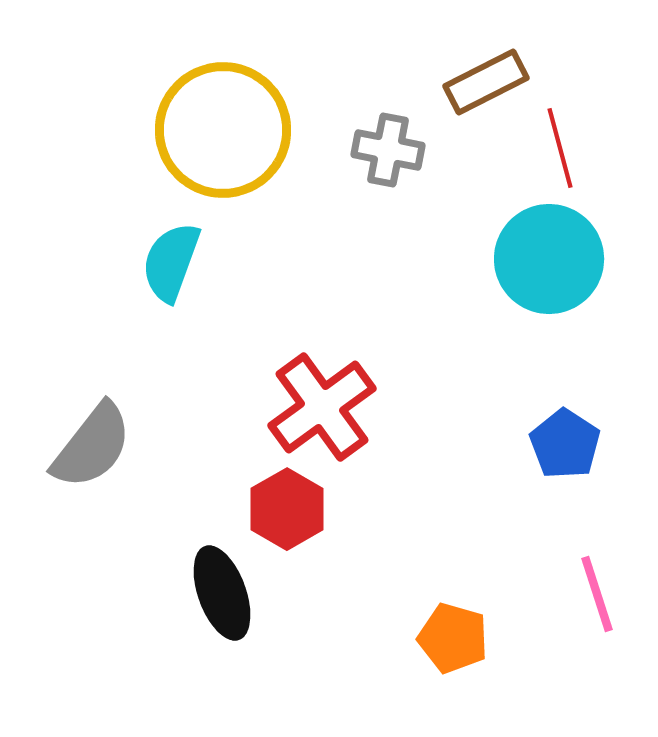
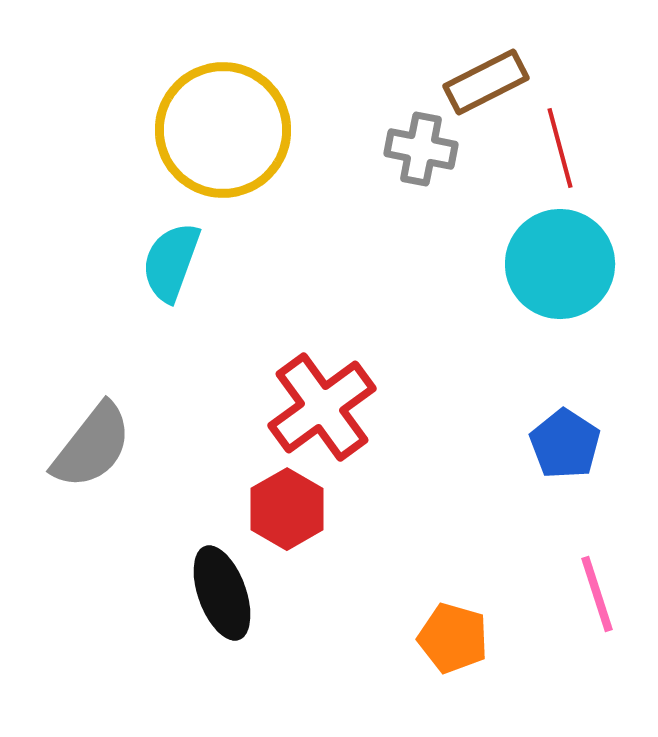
gray cross: moved 33 px right, 1 px up
cyan circle: moved 11 px right, 5 px down
